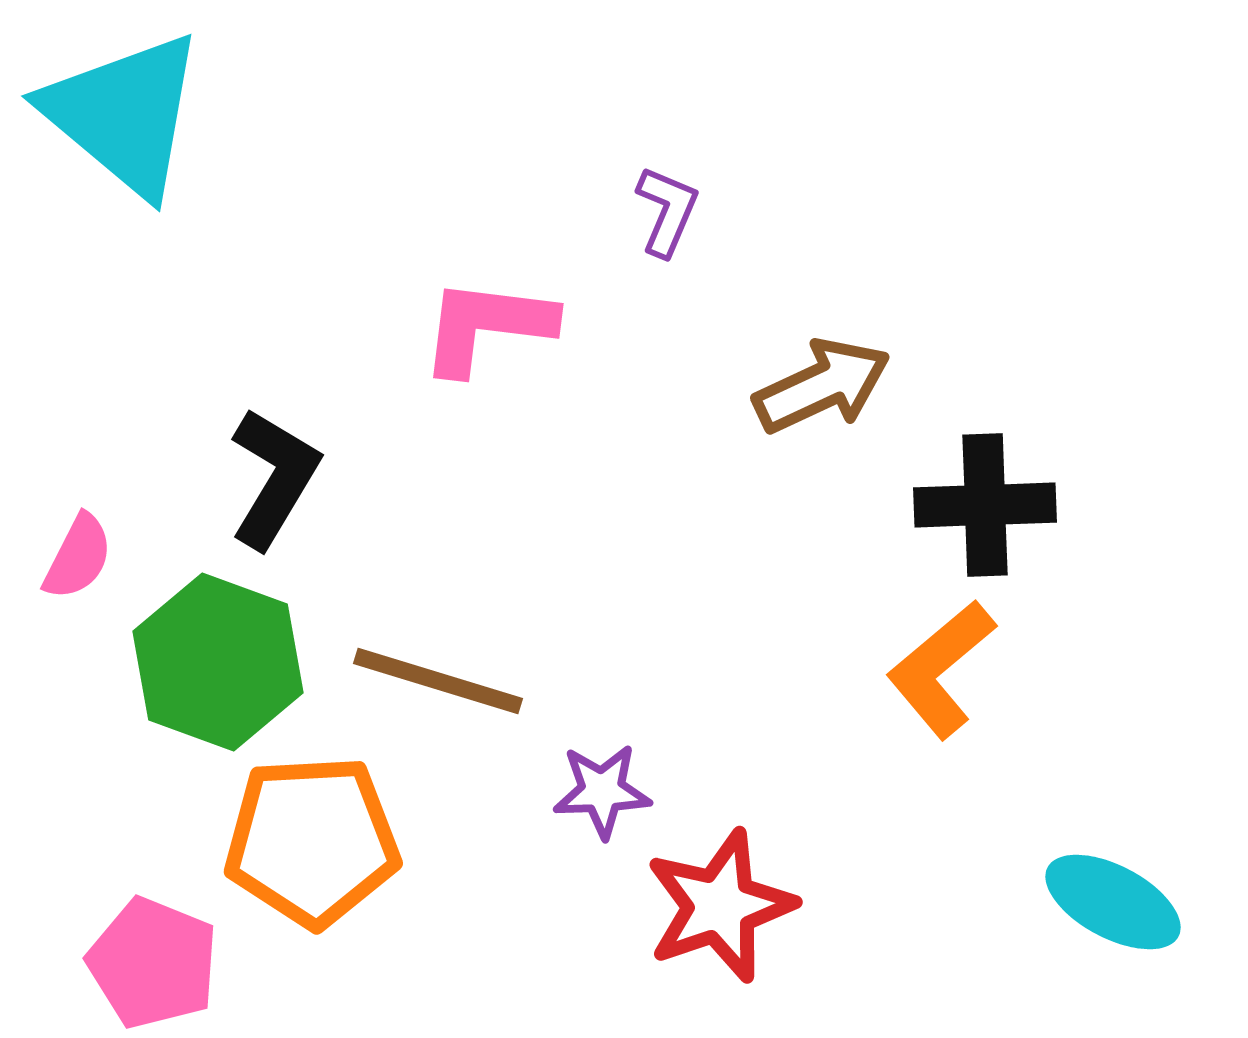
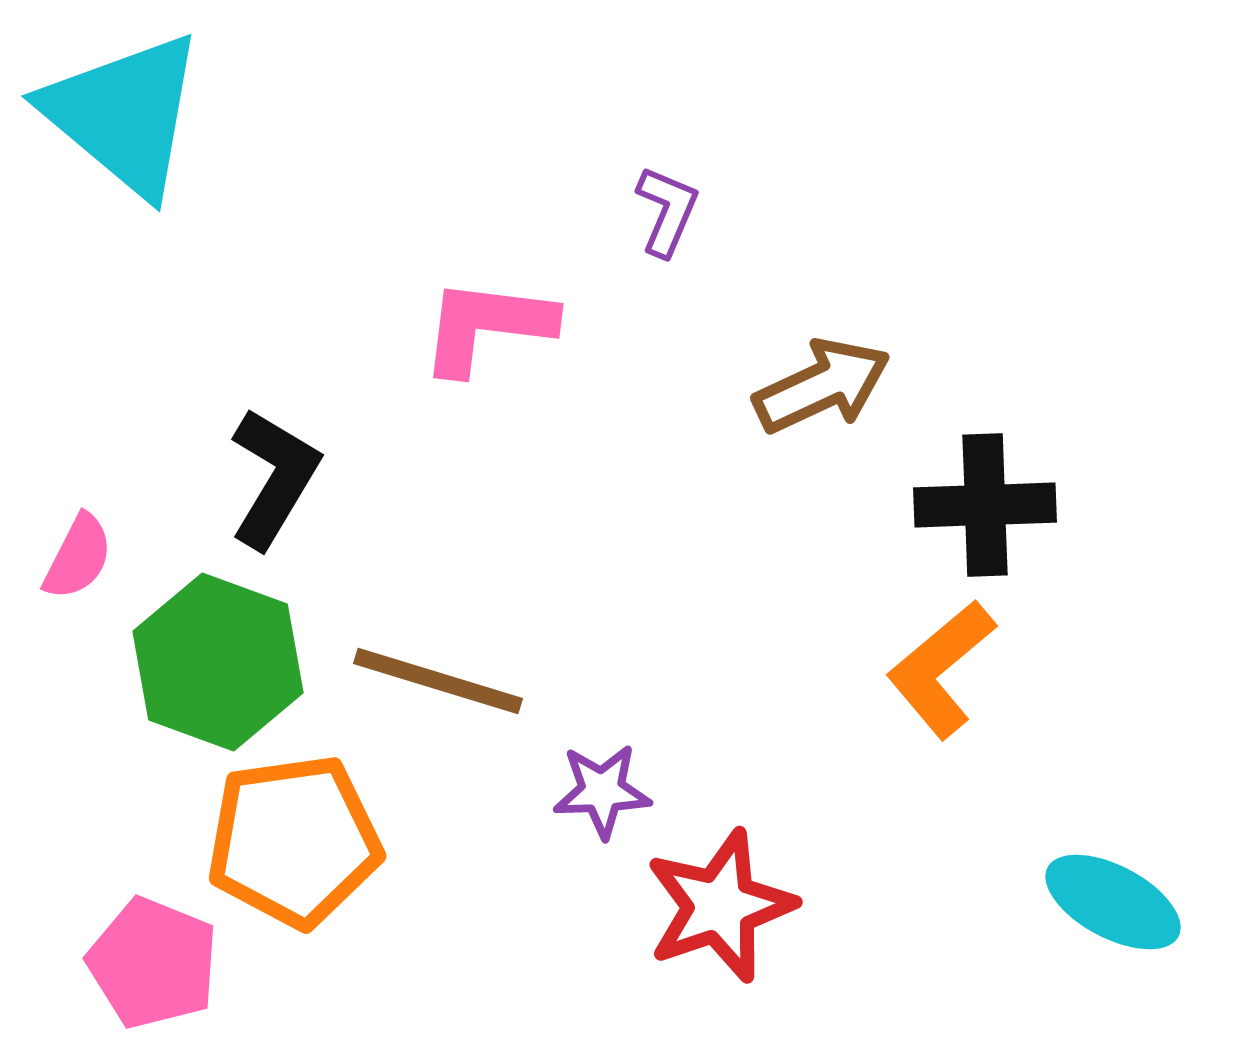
orange pentagon: moved 18 px left; rotated 5 degrees counterclockwise
